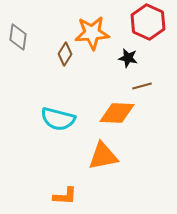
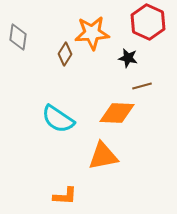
cyan semicircle: rotated 20 degrees clockwise
